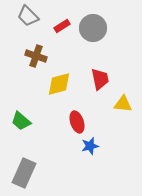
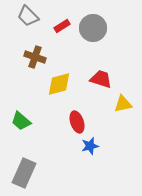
brown cross: moved 1 px left, 1 px down
red trapezoid: moved 1 px right; rotated 60 degrees counterclockwise
yellow triangle: rotated 18 degrees counterclockwise
